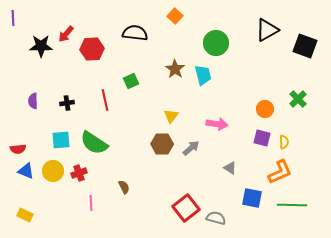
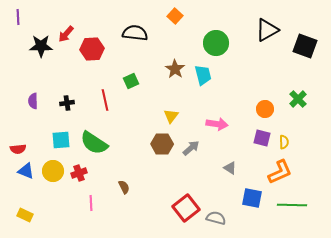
purple line: moved 5 px right, 1 px up
